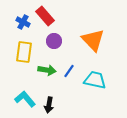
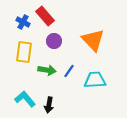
cyan trapezoid: rotated 15 degrees counterclockwise
